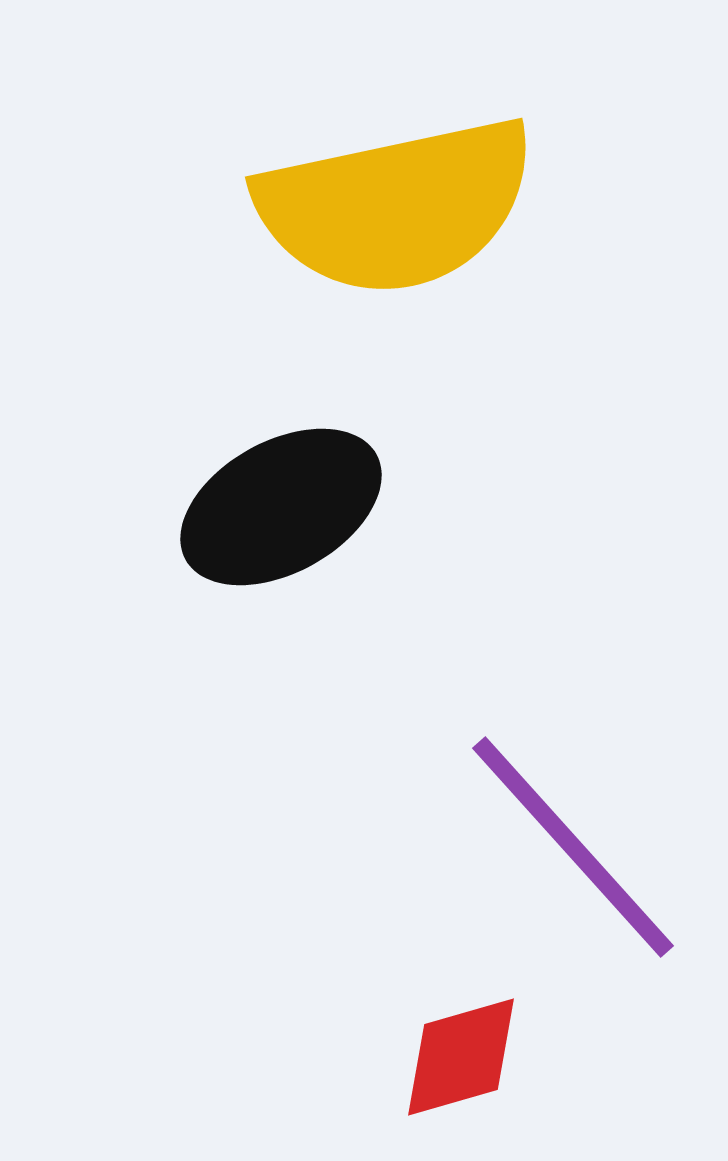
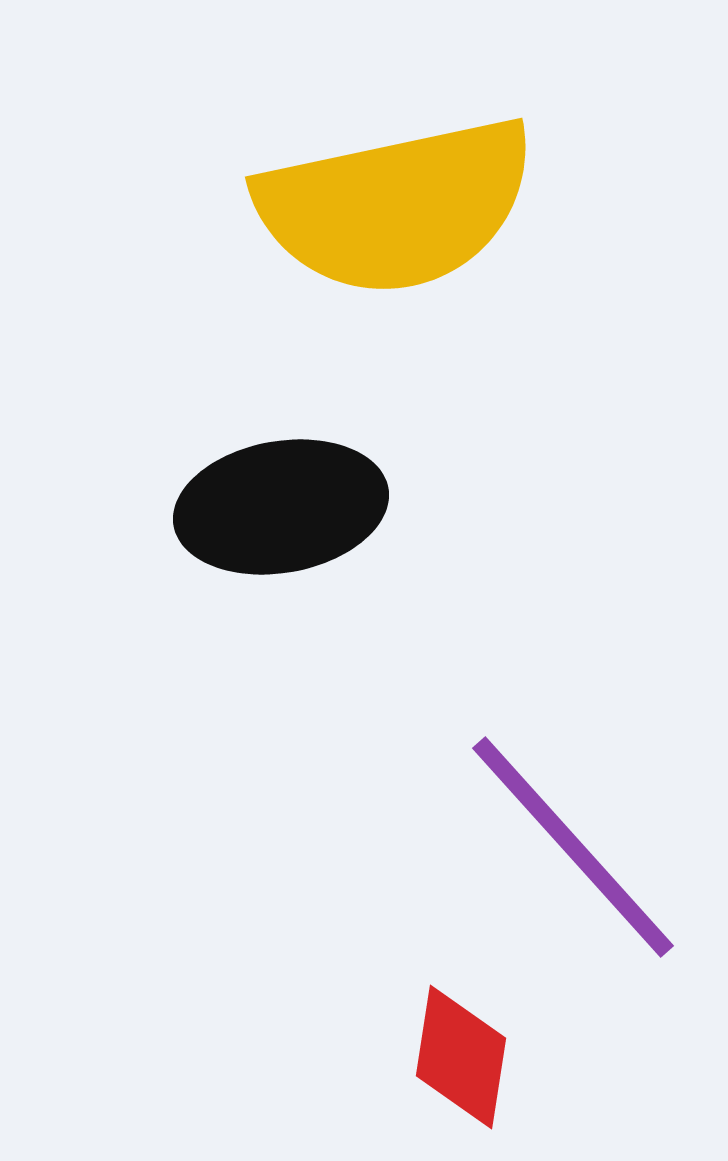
black ellipse: rotated 19 degrees clockwise
red diamond: rotated 65 degrees counterclockwise
